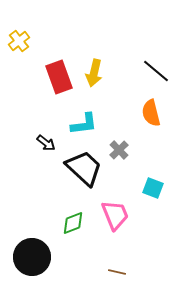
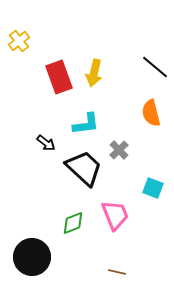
black line: moved 1 px left, 4 px up
cyan L-shape: moved 2 px right
